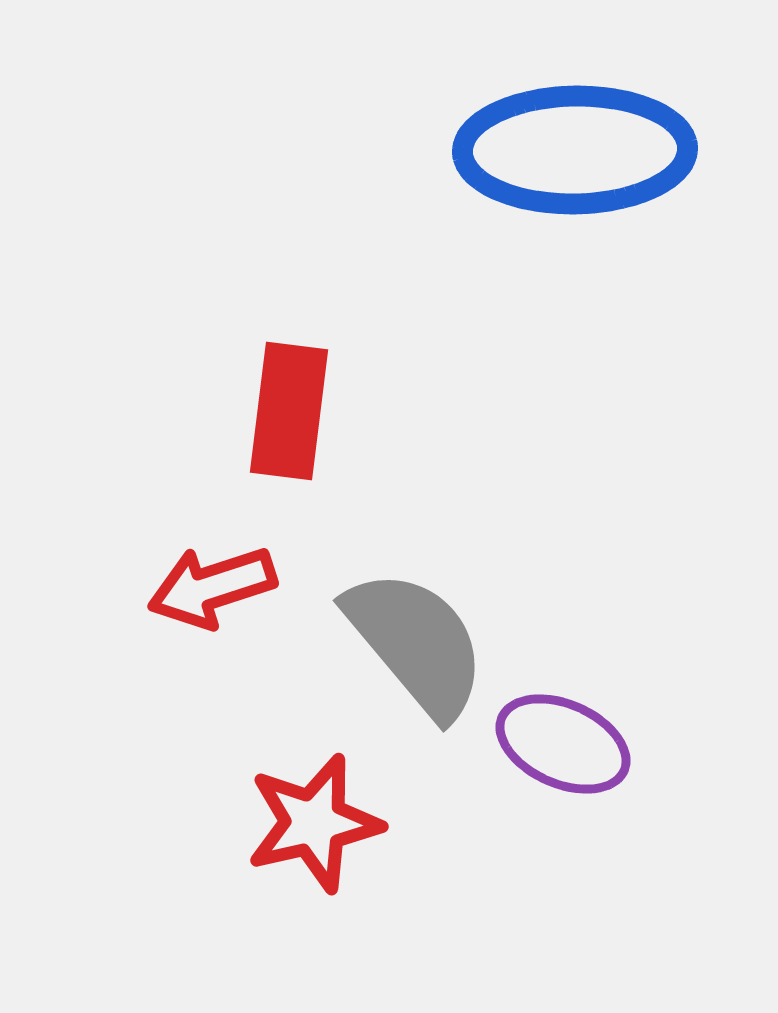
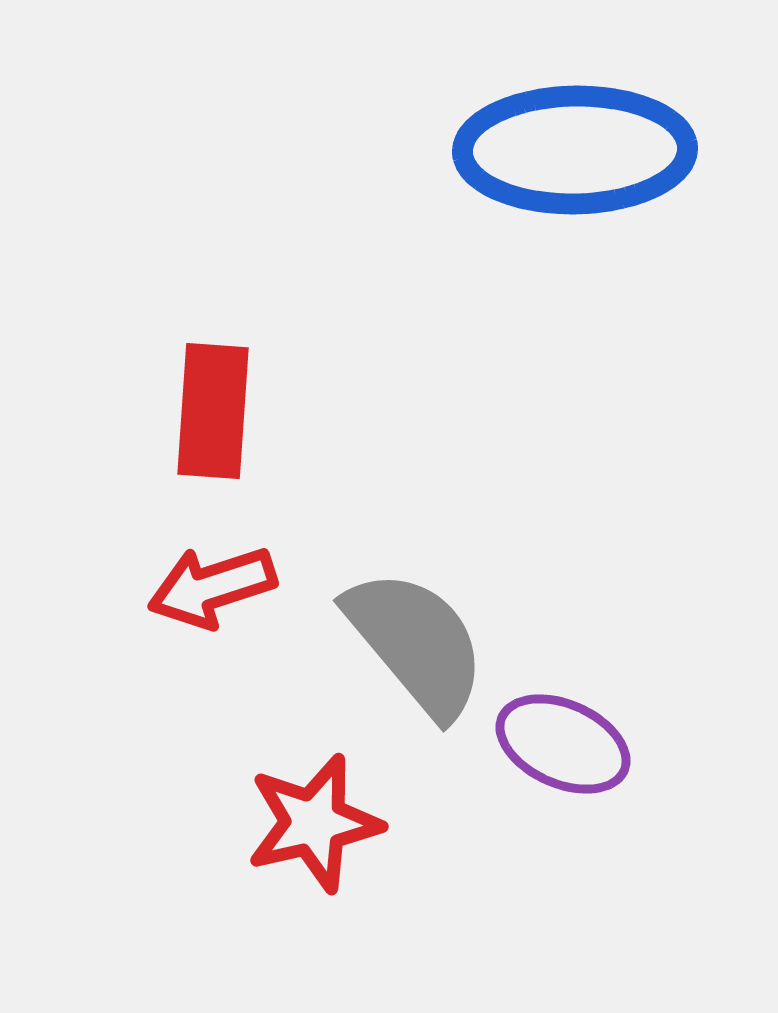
red rectangle: moved 76 px left; rotated 3 degrees counterclockwise
